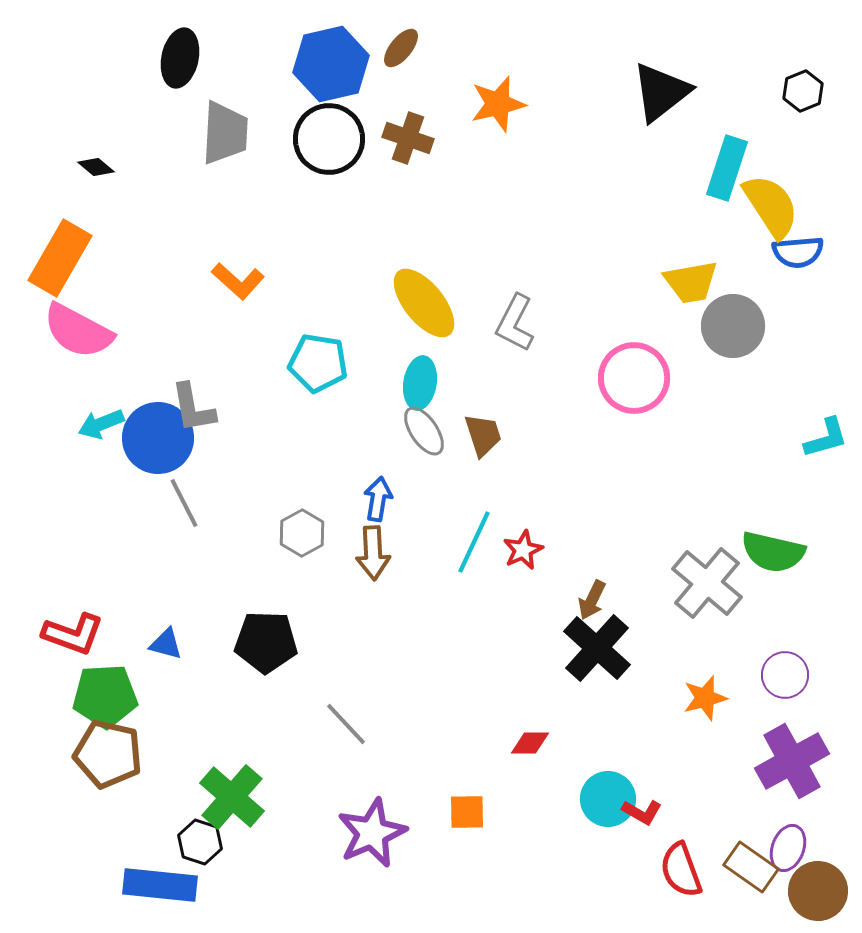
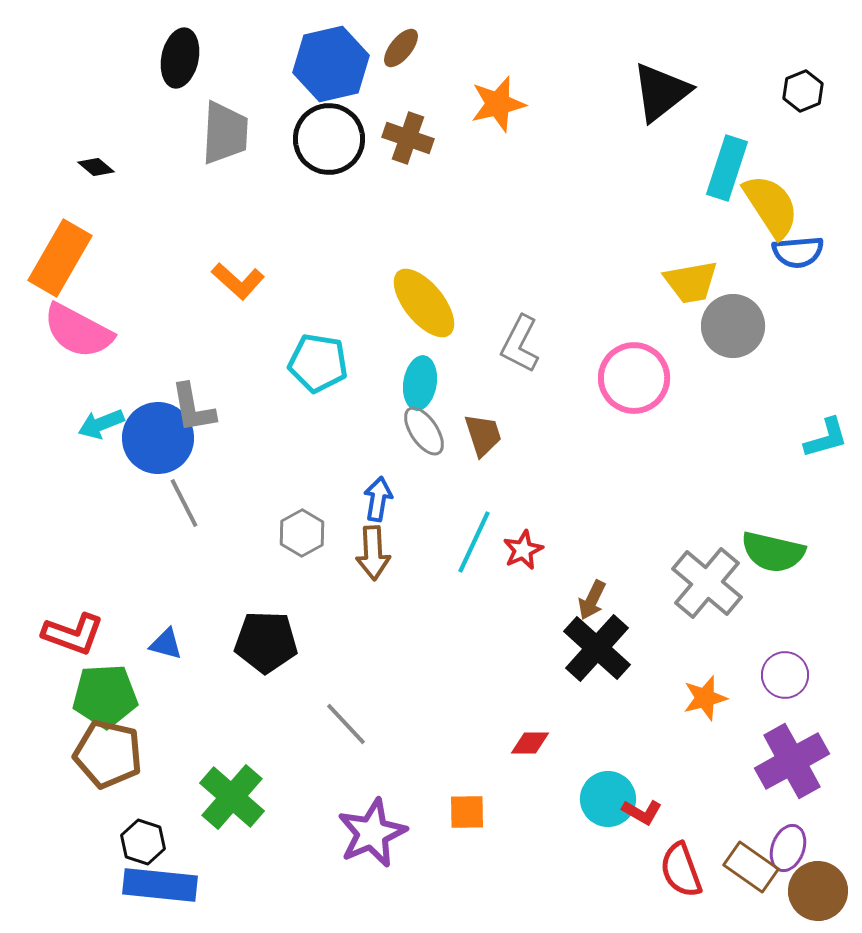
gray L-shape at (515, 323): moved 5 px right, 21 px down
black hexagon at (200, 842): moved 57 px left
